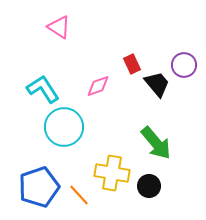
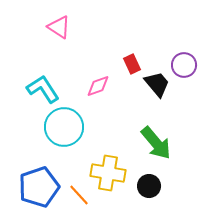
yellow cross: moved 4 px left
